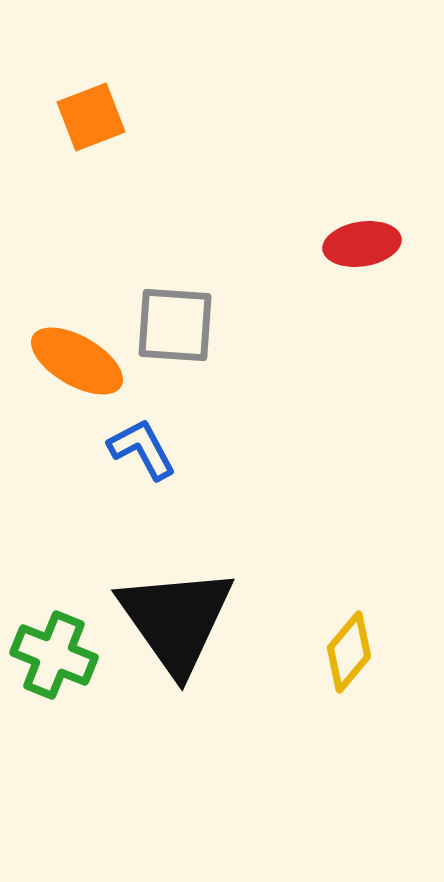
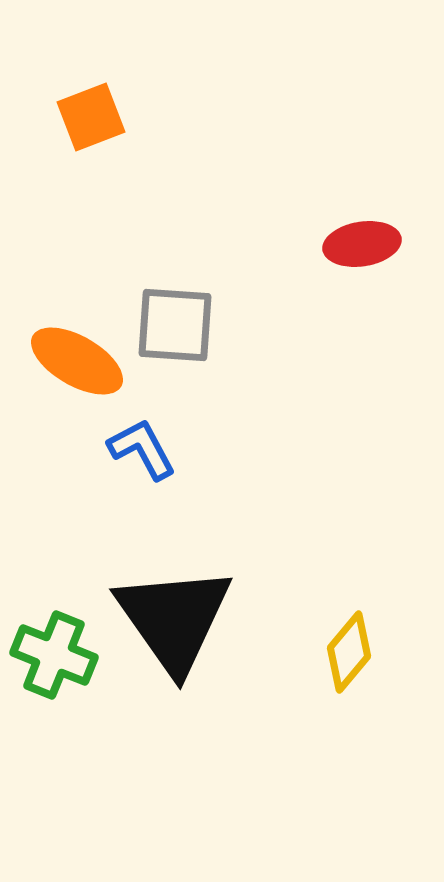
black triangle: moved 2 px left, 1 px up
